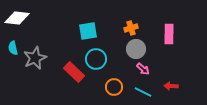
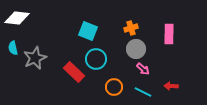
cyan square: rotated 30 degrees clockwise
